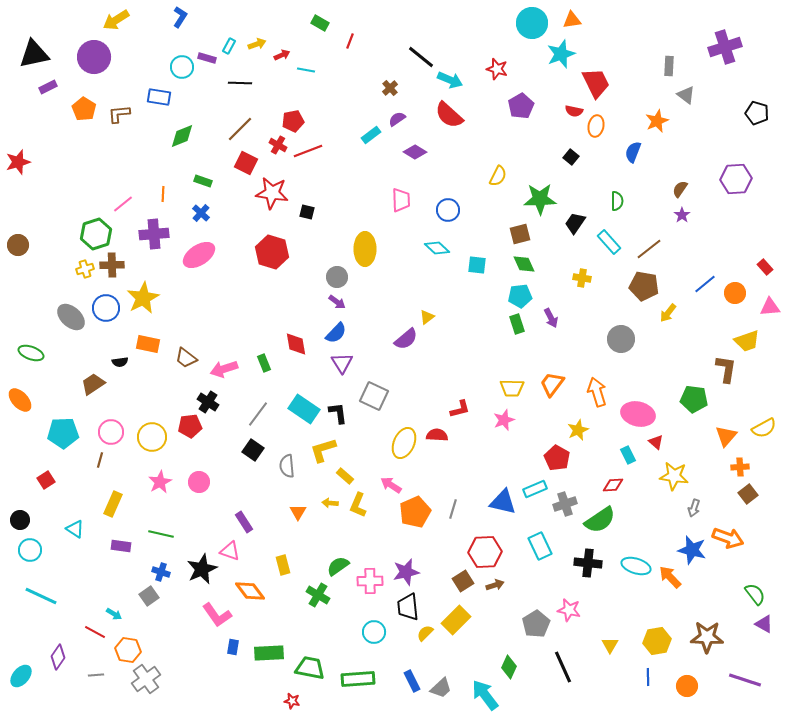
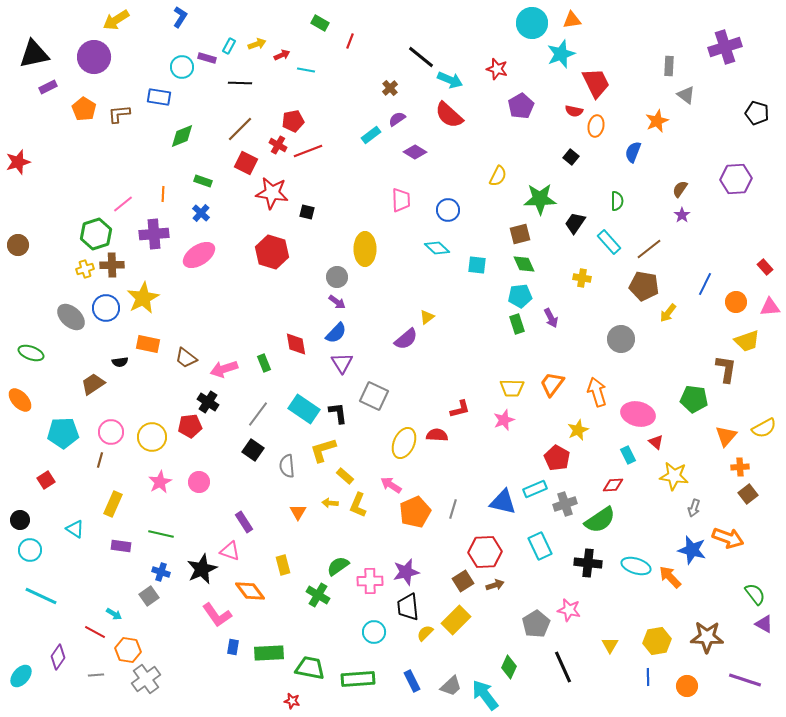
blue line at (705, 284): rotated 25 degrees counterclockwise
orange circle at (735, 293): moved 1 px right, 9 px down
gray trapezoid at (441, 688): moved 10 px right, 2 px up
